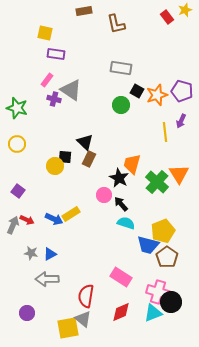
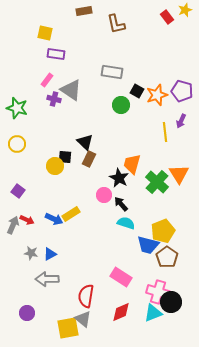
gray rectangle at (121, 68): moved 9 px left, 4 px down
